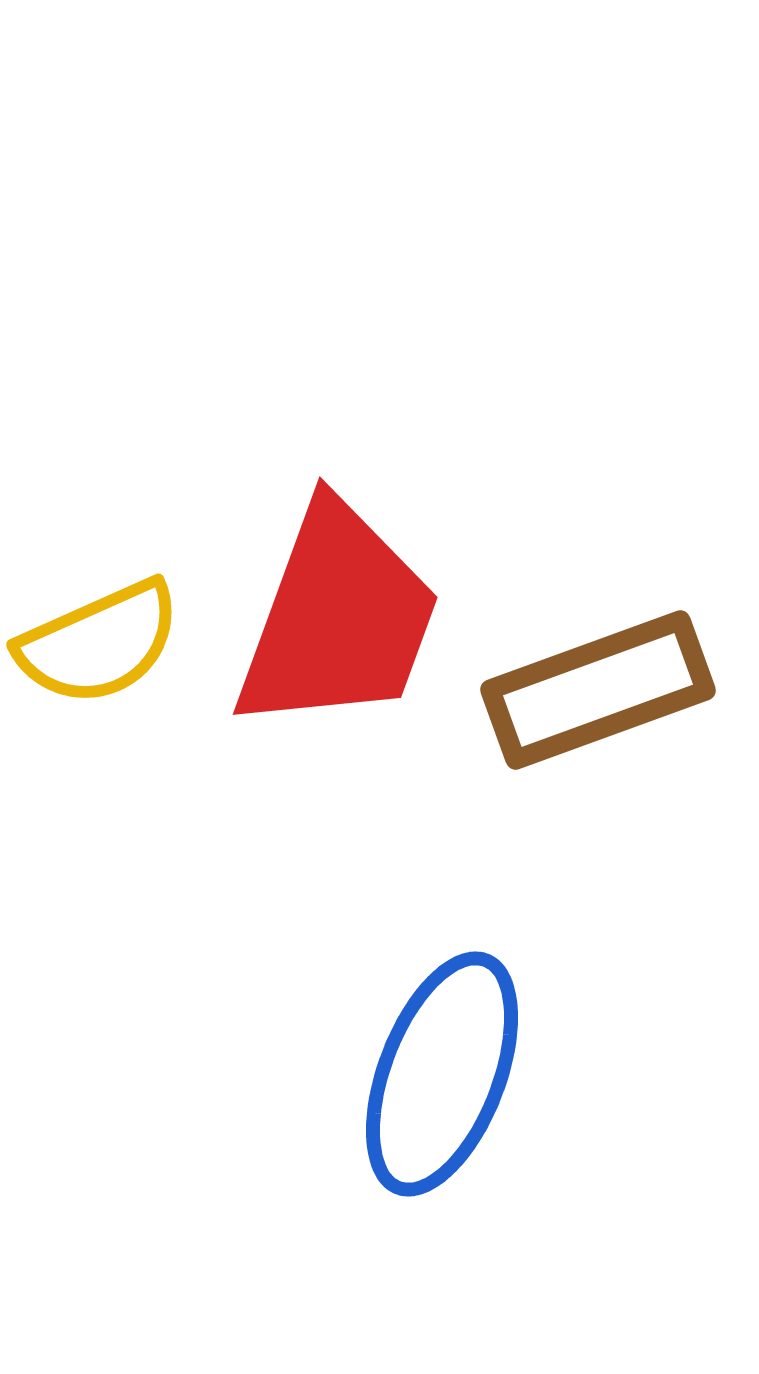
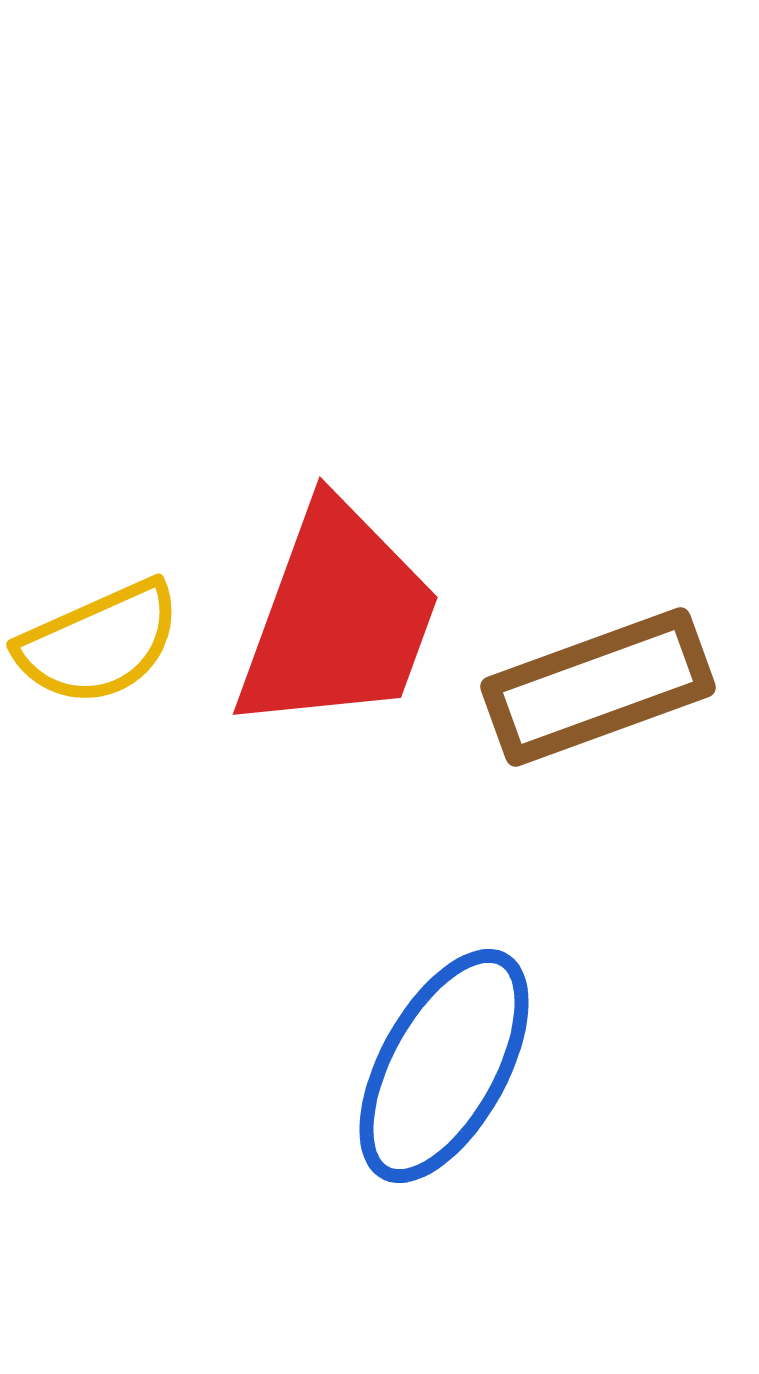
brown rectangle: moved 3 px up
blue ellipse: moved 2 px right, 8 px up; rotated 8 degrees clockwise
